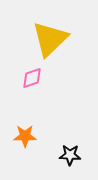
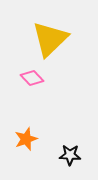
pink diamond: rotated 65 degrees clockwise
orange star: moved 1 px right, 3 px down; rotated 20 degrees counterclockwise
